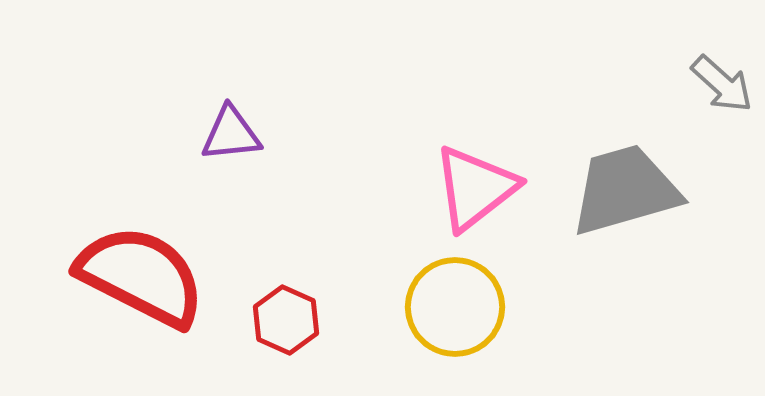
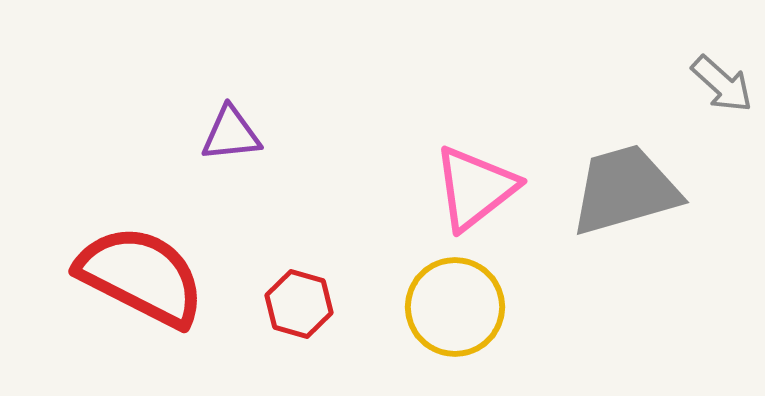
red hexagon: moved 13 px right, 16 px up; rotated 8 degrees counterclockwise
